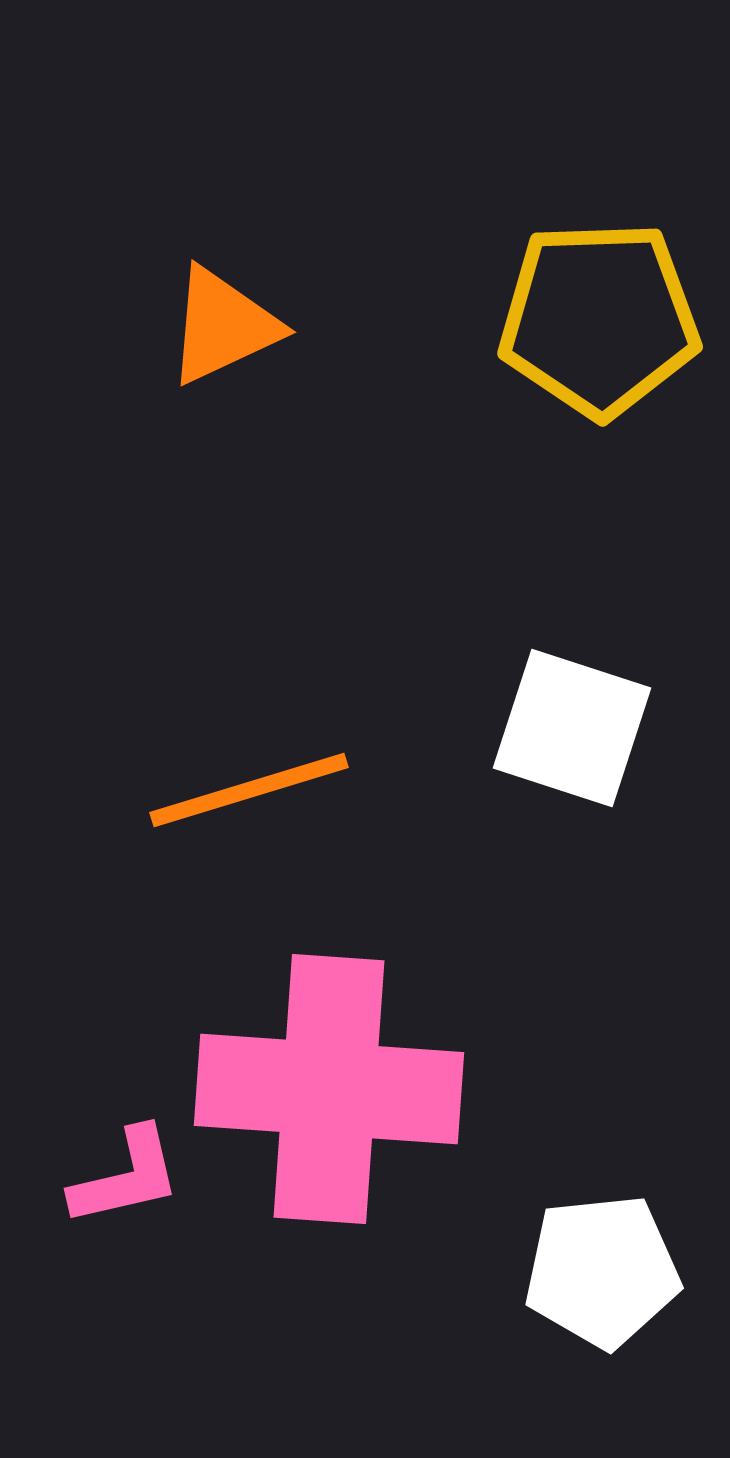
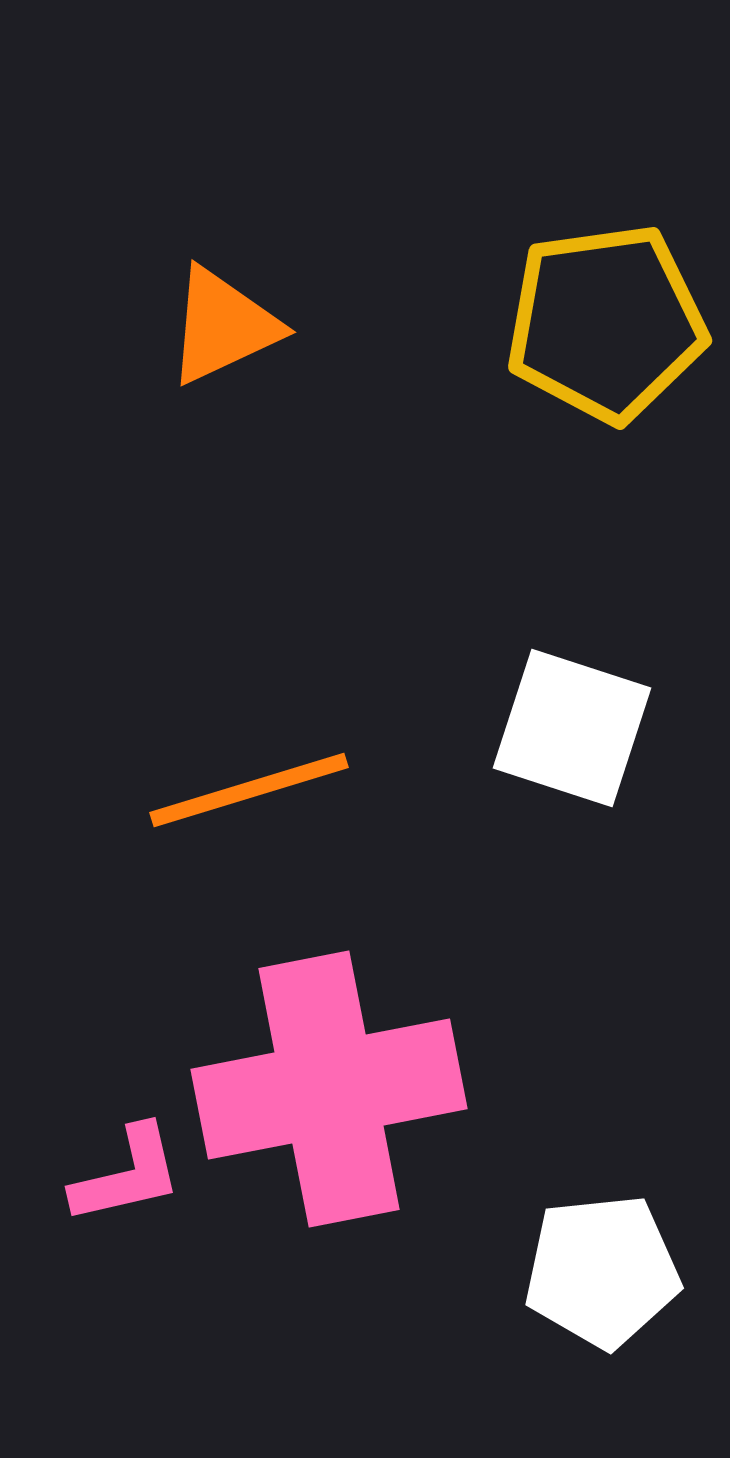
yellow pentagon: moved 7 px right, 4 px down; rotated 6 degrees counterclockwise
pink cross: rotated 15 degrees counterclockwise
pink L-shape: moved 1 px right, 2 px up
